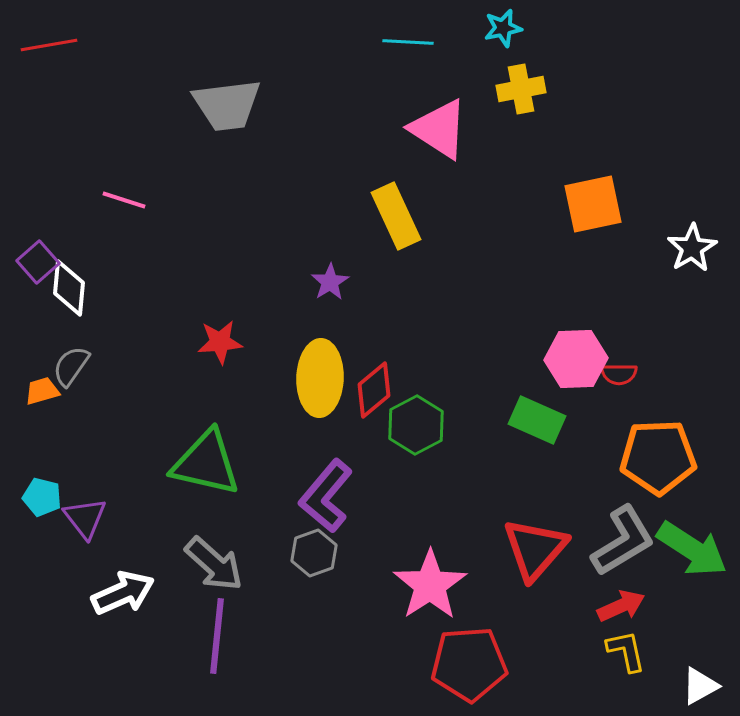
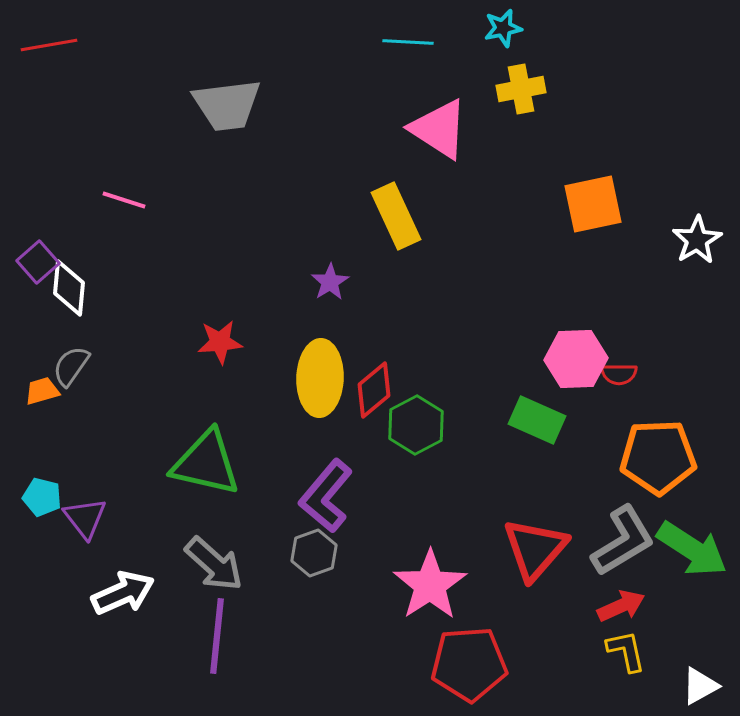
white star: moved 5 px right, 8 px up
